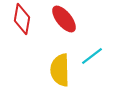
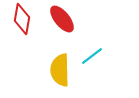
red ellipse: moved 2 px left
